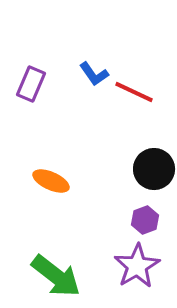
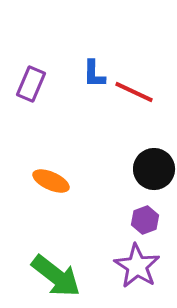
blue L-shape: rotated 36 degrees clockwise
purple star: rotated 9 degrees counterclockwise
